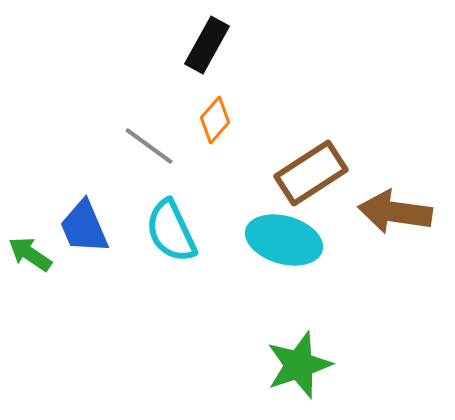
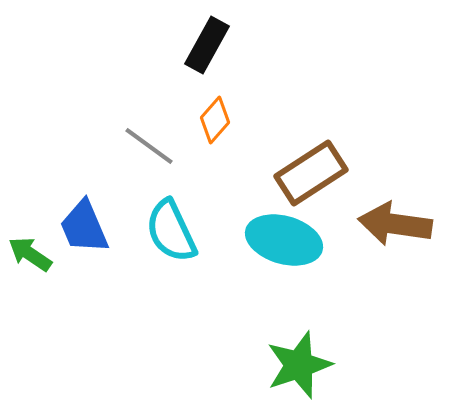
brown arrow: moved 12 px down
